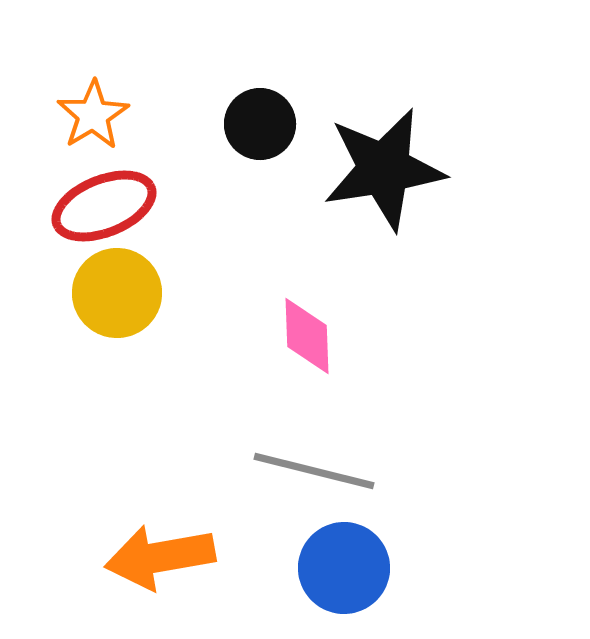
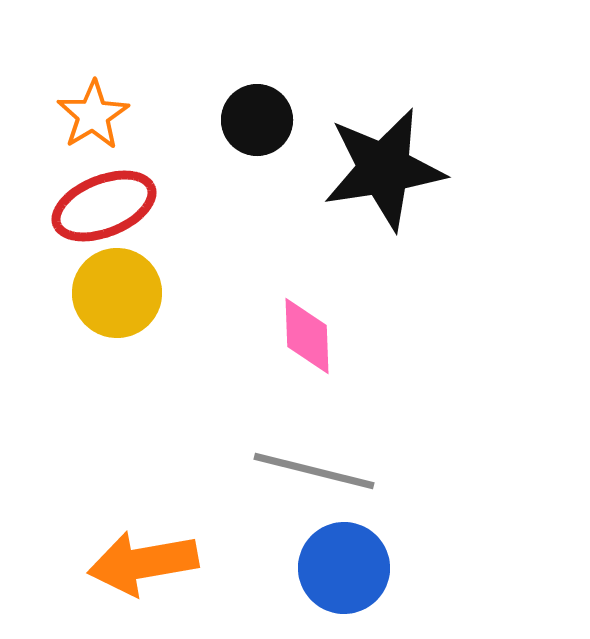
black circle: moved 3 px left, 4 px up
orange arrow: moved 17 px left, 6 px down
